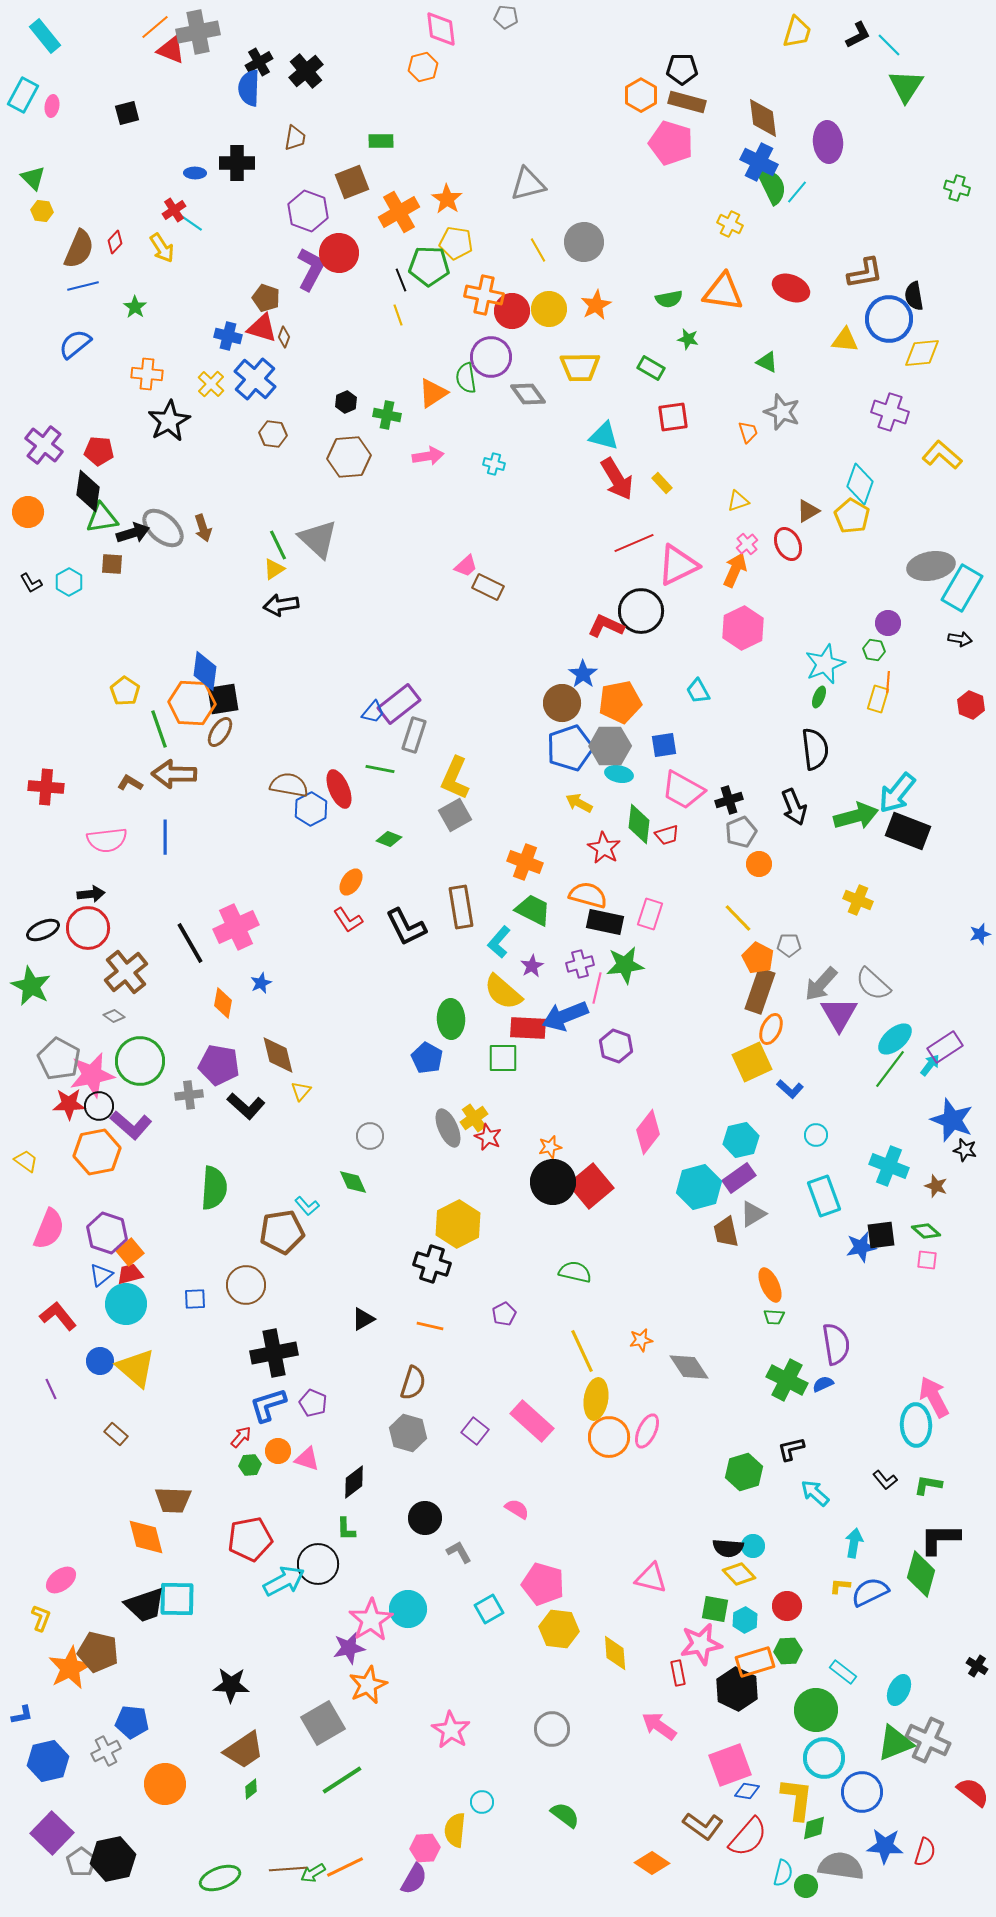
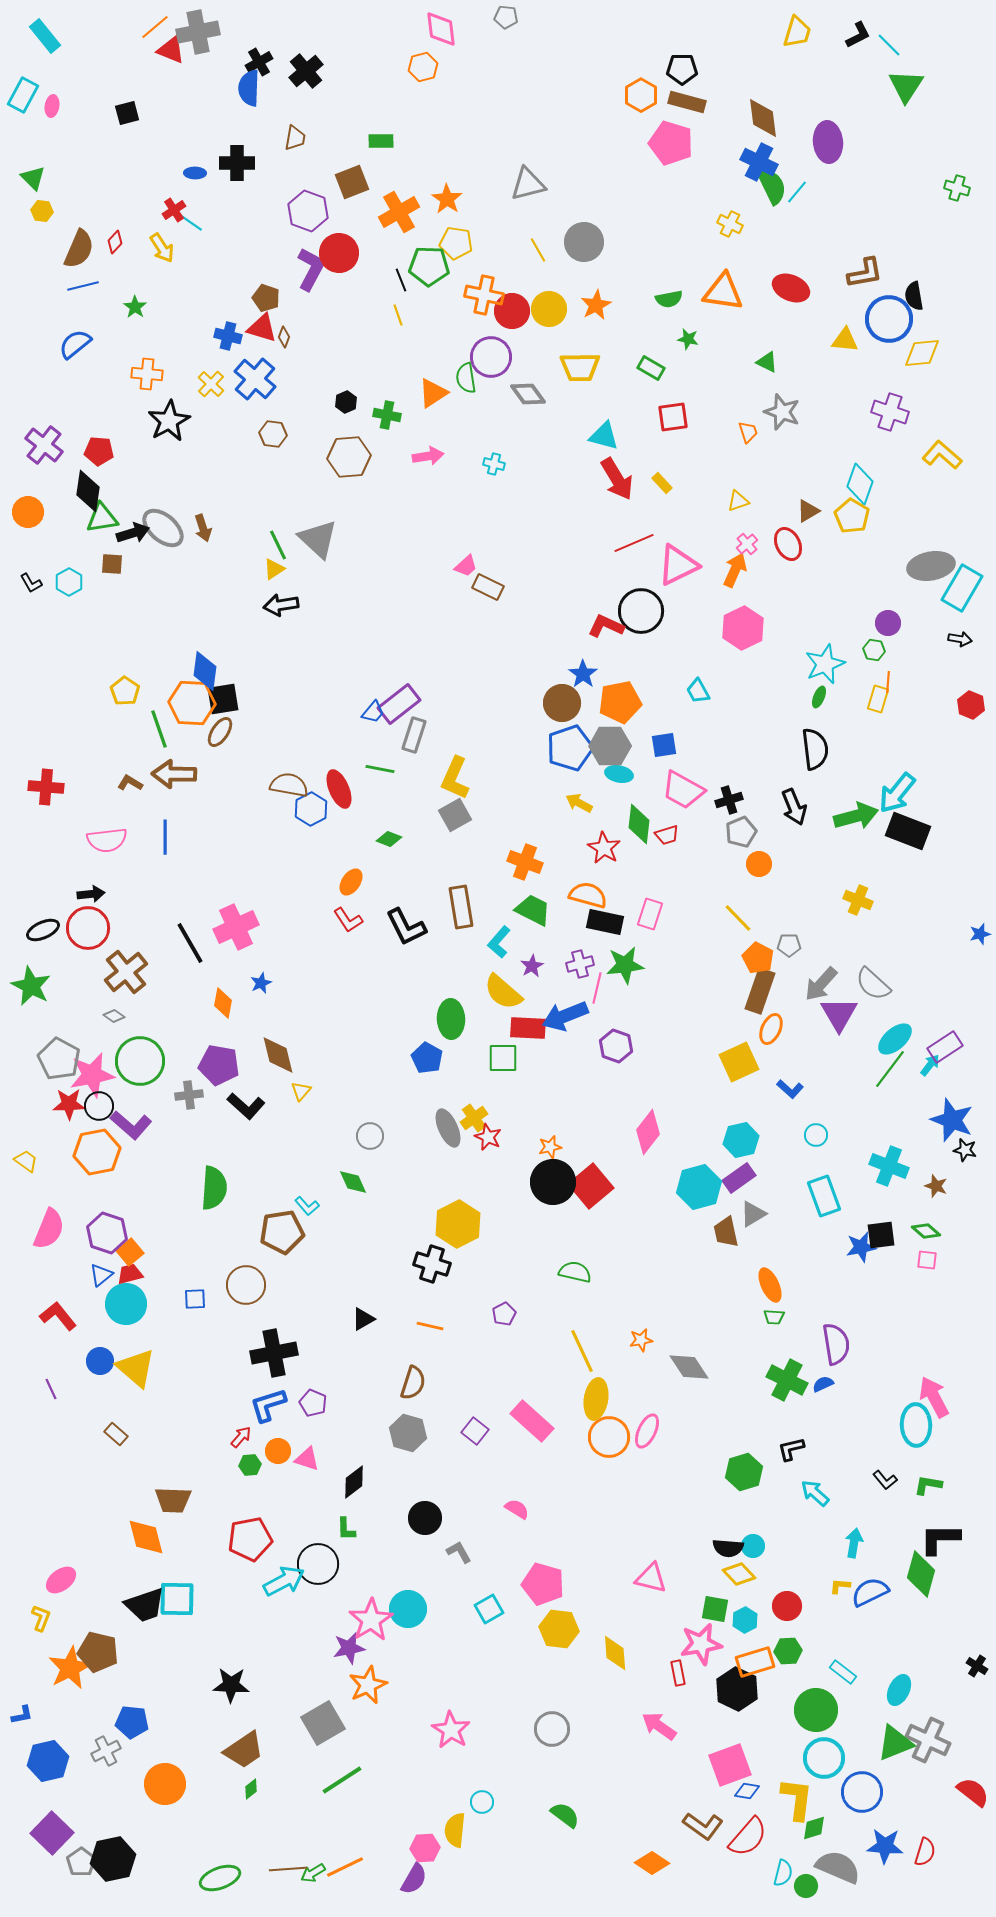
yellow square at (752, 1062): moved 13 px left
gray semicircle at (841, 1866): moved 3 px left, 1 px down; rotated 15 degrees clockwise
